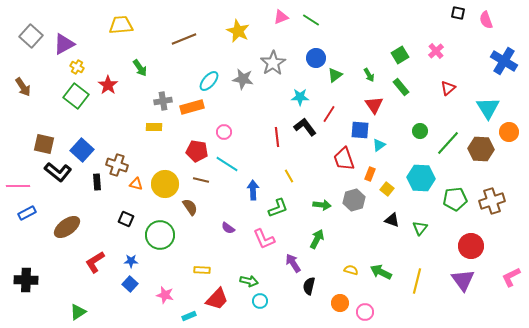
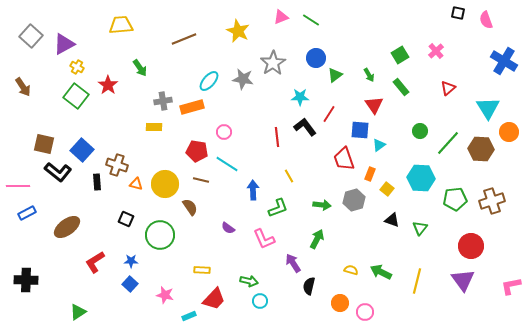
pink L-shape at (511, 277): moved 9 px down; rotated 15 degrees clockwise
red trapezoid at (217, 299): moved 3 px left
